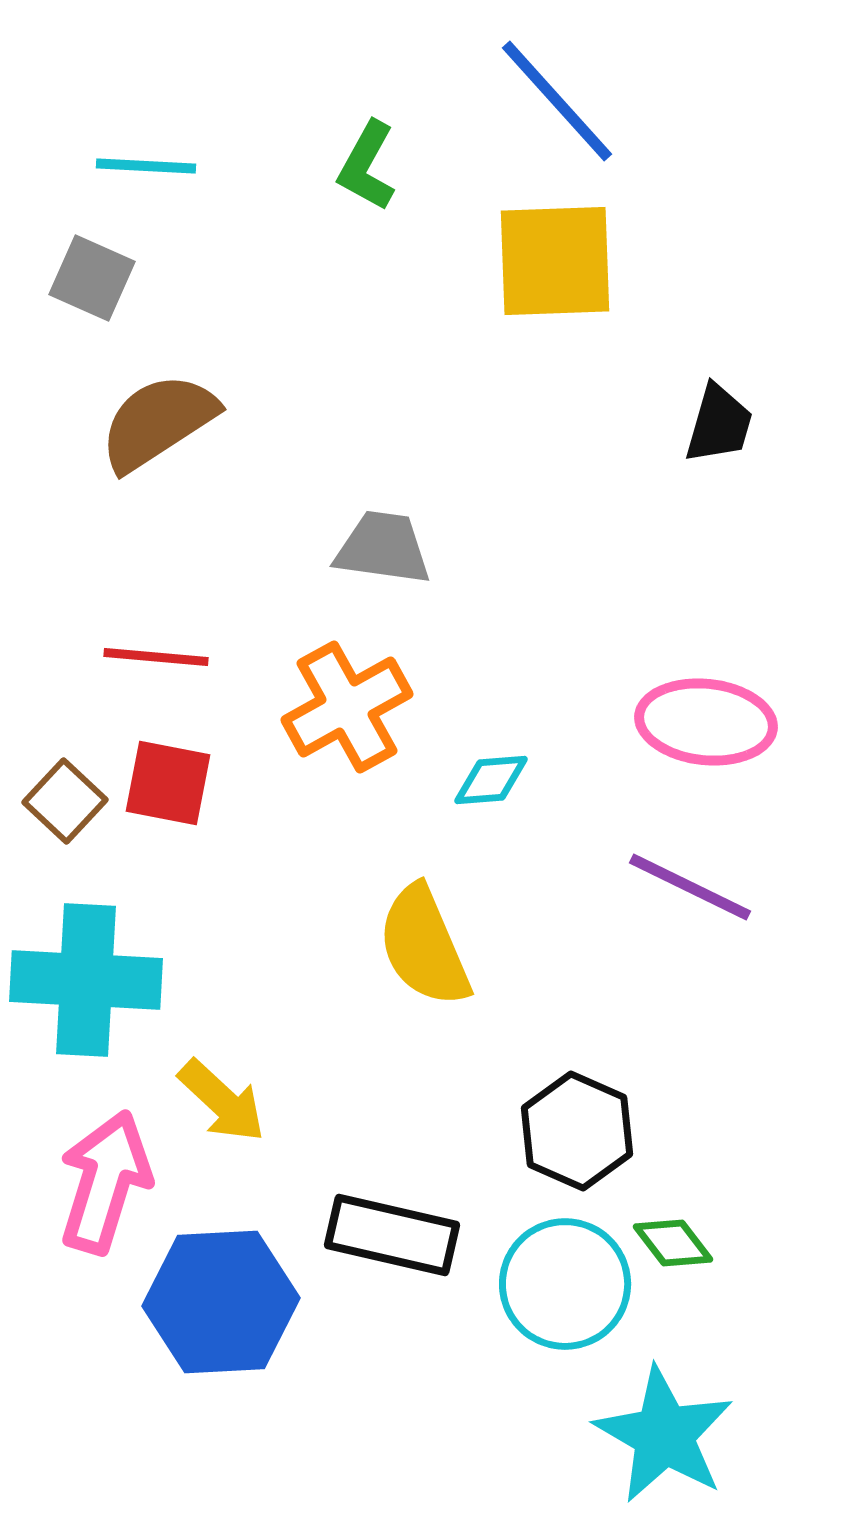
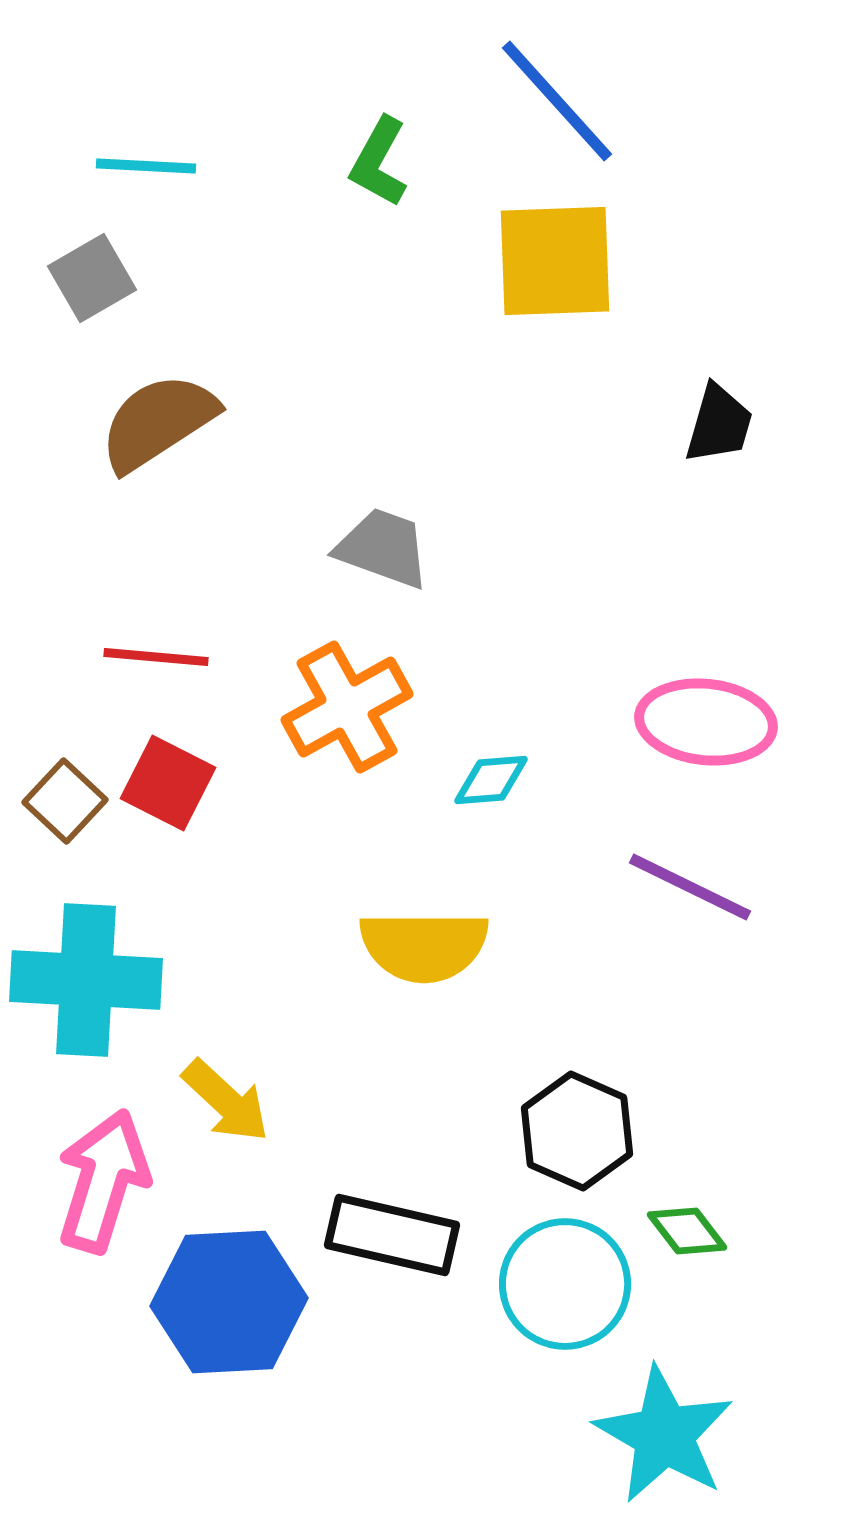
green L-shape: moved 12 px right, 4 px up
gray square: rotated 36 degrees clockwise
gray trapezoid: rotated 12 degrees clockwise
red square: rotated 16 degrees clockwise
yellow semicircle: rotated 67 degrees counterclockwise
yellow arrow: moved 4 px right
pink arrow: moved 2 px left, 1 px up
green diamond: moved 14 px right, 12 px up
blue hexagon: moved 8 px right
